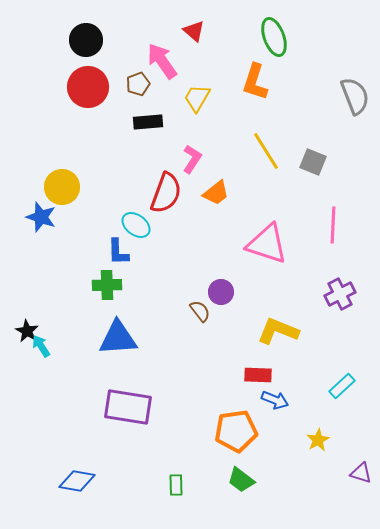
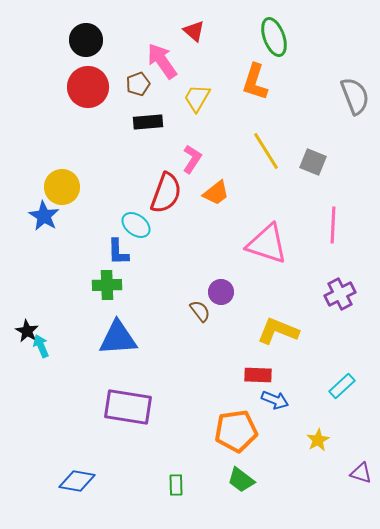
blue star: moved 3 px right, 1 px up; rotated 12 degrees clockwise
cyan arrow: rotated 10 degrees clockwise
